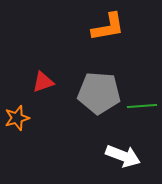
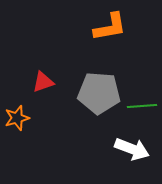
orange L-shape: moved 2 px right
white arrow: moved 9 px right, 7 px up
